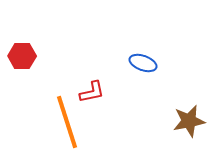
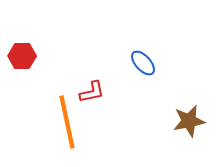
blue ellipse: rotated 28 degrees clockwise
orange line: rotated 6 degrees clockwise
